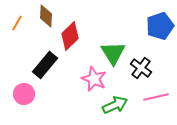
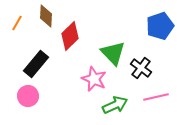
green triangle: rotated 12 degrees counterclockwise
black rectangle: moved 9 px left, 1 px up
pink circle: moved 4 px right, 2 px down
